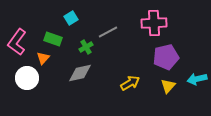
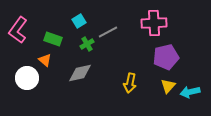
cyan square: moved 8 px right, 3 px down
pink L-shape: moved 1 px right, 12 px up
green cross: moved 1 px right, 3 px up
orange triangle: moved 2 px right, 2 px down; rotated 32 degrees counterclockwise
cyan arrow: moved 7 px left, 13 px down
yellow arrow: rotated 132 degrees clockwise
